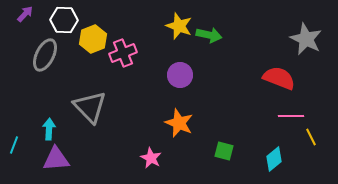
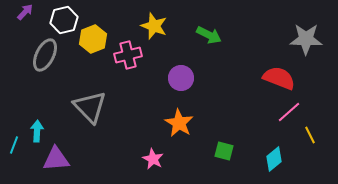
purple arrow: moved 2 px up
white hexagon: rotated 16 degrees counterclockwise
yellow star: moved 25 px left
green arrow: rotated 15 degrees clockwise
gray star: rotated 24 degrees counterclockwise
pink cross: moved 5 px right, 2 px down; rotated 8 degrees clockwise
purple circle: moved 1 px right, 3 px down
pink line: moved 2 px left, 4 px up; rotated 40 degrees counterclockwise
orange star: rotated 8 degrees clockwise
cyan arrow: moved 12 px left, 2 px down
yellow line: moved 1 px left, 2 px up
pink star: moved 2 px right, 1 px down
